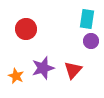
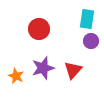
red circle: moved 13 px right
